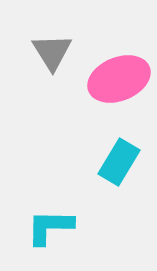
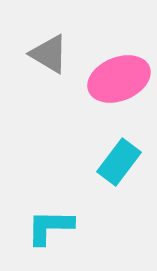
gray triangle: moved 3 px left, 2 px down; rotated 27 degrees counterclockwise
cyan rectangle: rotated 6 degrees clockwise
